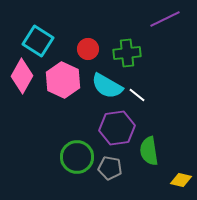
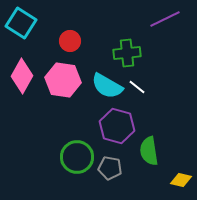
cyan square: moved 17 px left, 18 px up
red circle: moved 18 px left, 8 px up
pink hexagon: rotated 16 degrees counterclockwise
white line: moved 8 px up
purple hexagon: moved 2 px up; rotated 24 degrees clockwise
